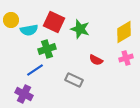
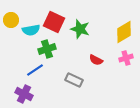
cyan semicircle: moved 2 px right
